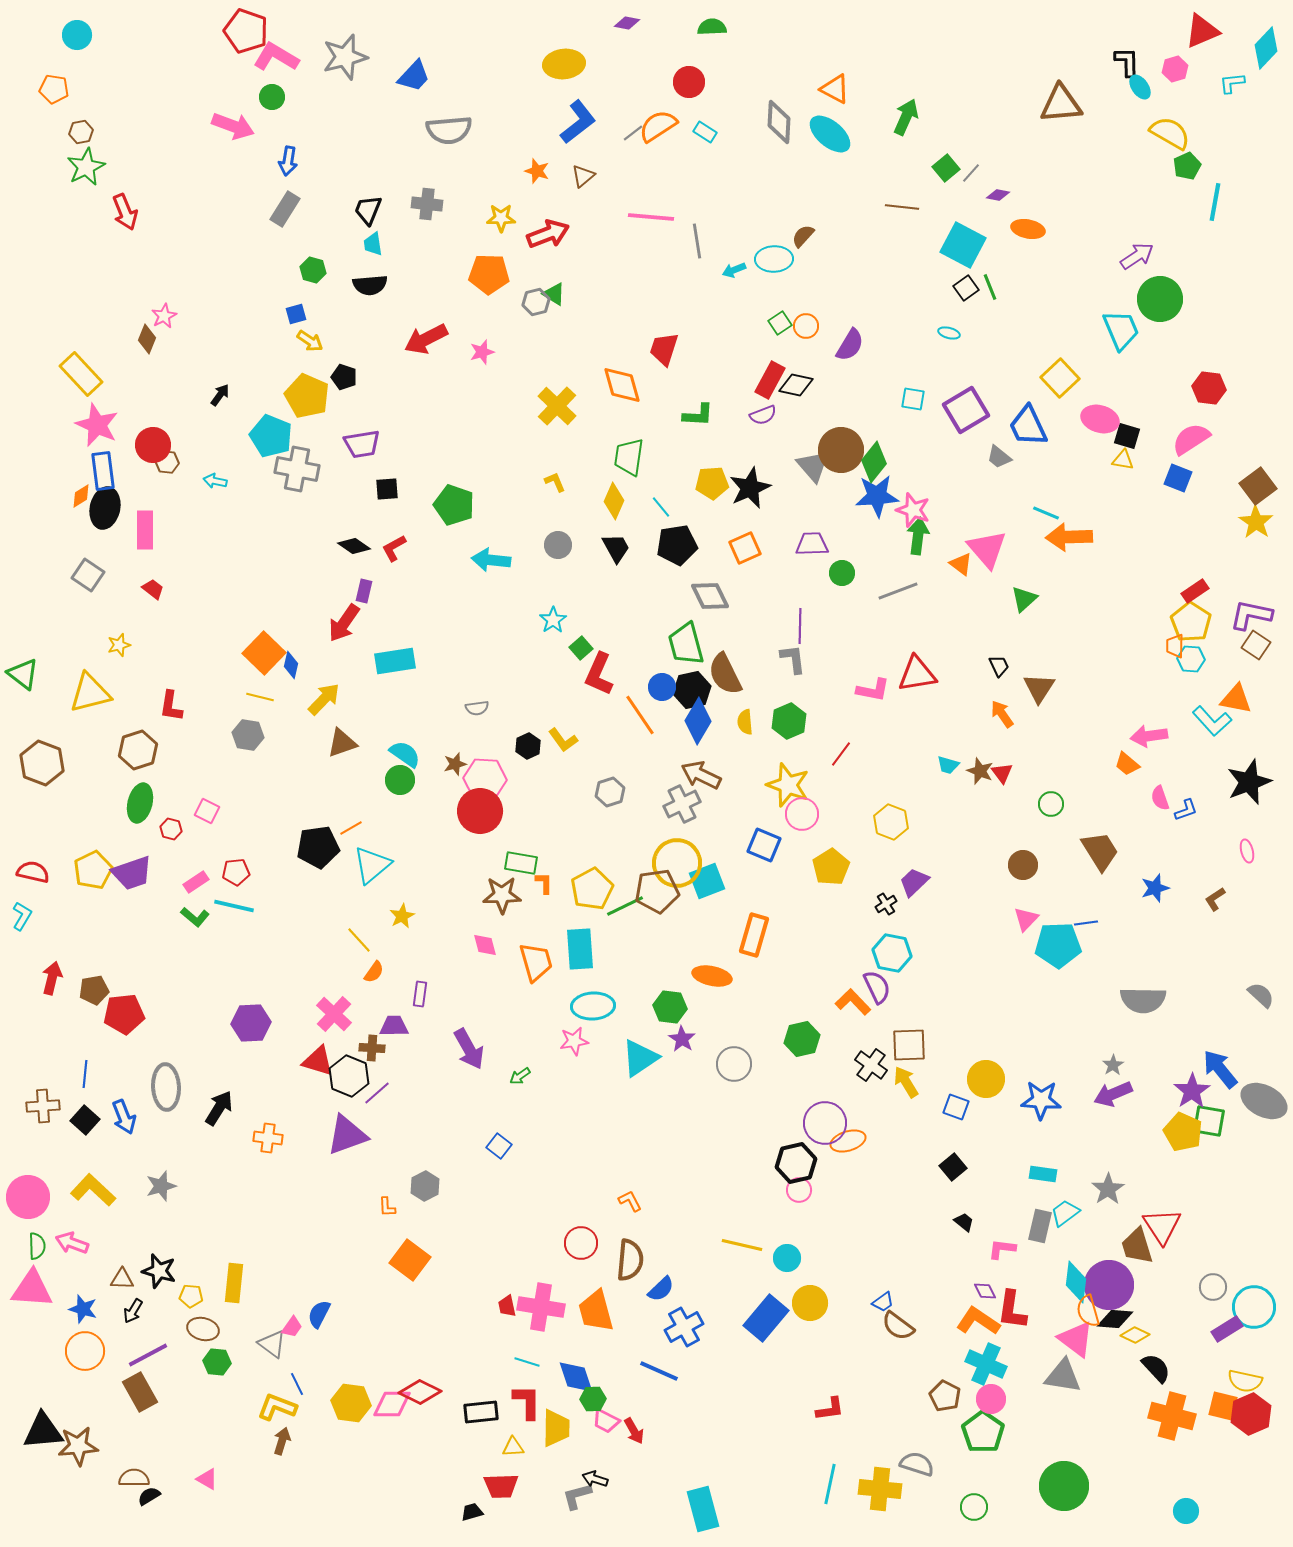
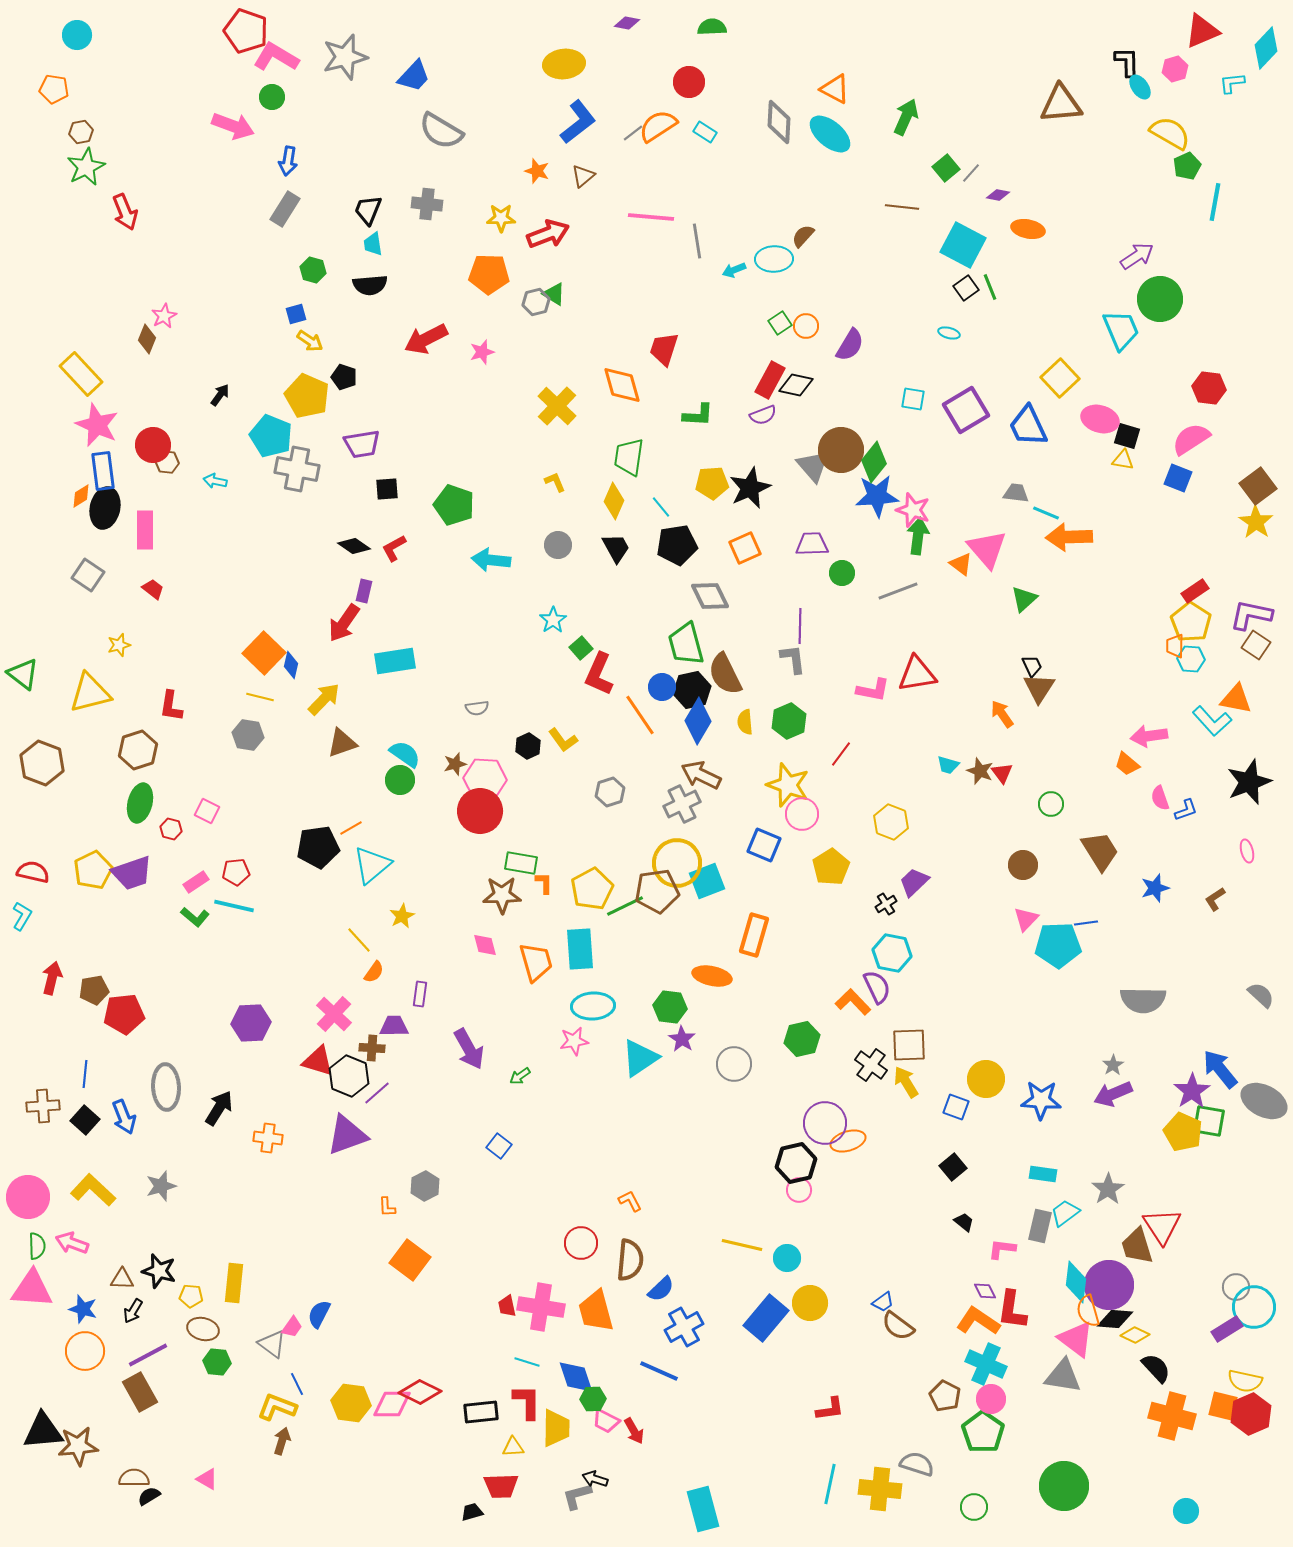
gray semicircle at (449, 130): moved 8 px left, 1 px down; rotated 36 degrees clockwise
gray trapezoid at (999, 457): moved 17 px right, 36 px down; rotated 148 degrees clockwise
black trapezoid at (999, 666): moved 33 px right
gray circle at (1213, 1287): moved 23 px right
